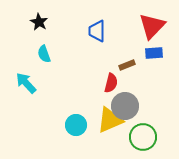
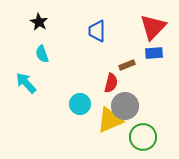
red triangle: moved 1 px right, 1 px down
cyan semicircle: moved 2 px left
cyan circle: moved 4 px right, 21 px up
